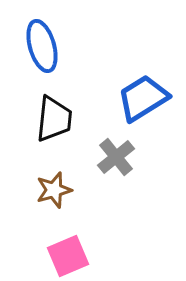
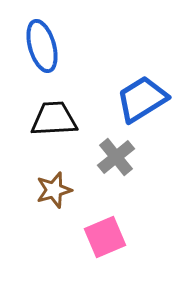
blue trapezoid: moved 1 px left, 1 px down
black trapezoid: rotated 99 degrees counterclockwise
pink square: moved 37 px right, 19 px up
